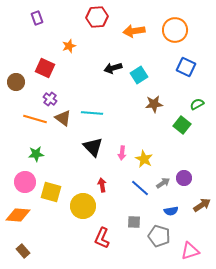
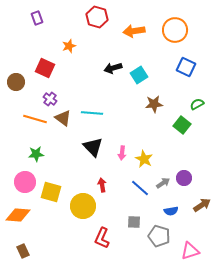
red hexagon: rotated 20 degrees clockwise
brown rectangle: rotated 16 degrees clockwise
